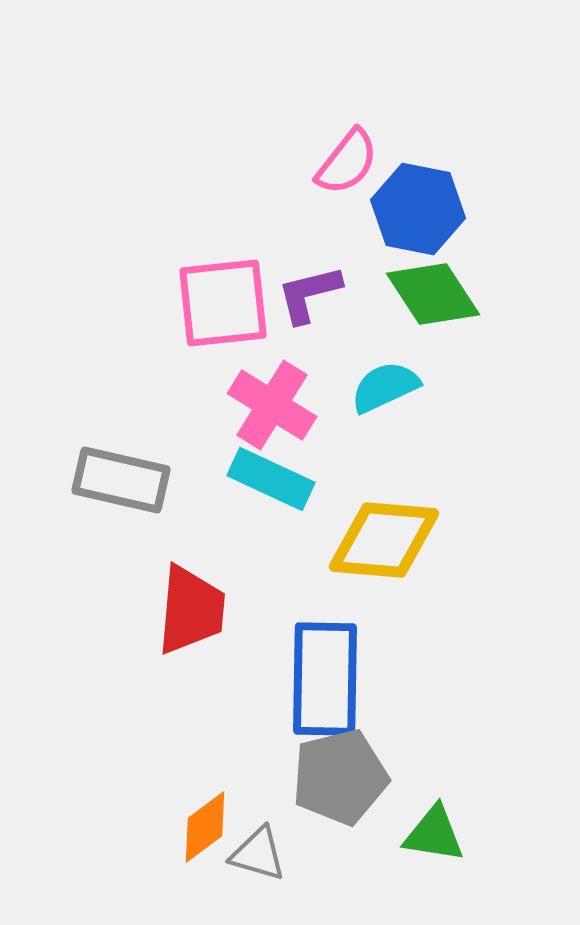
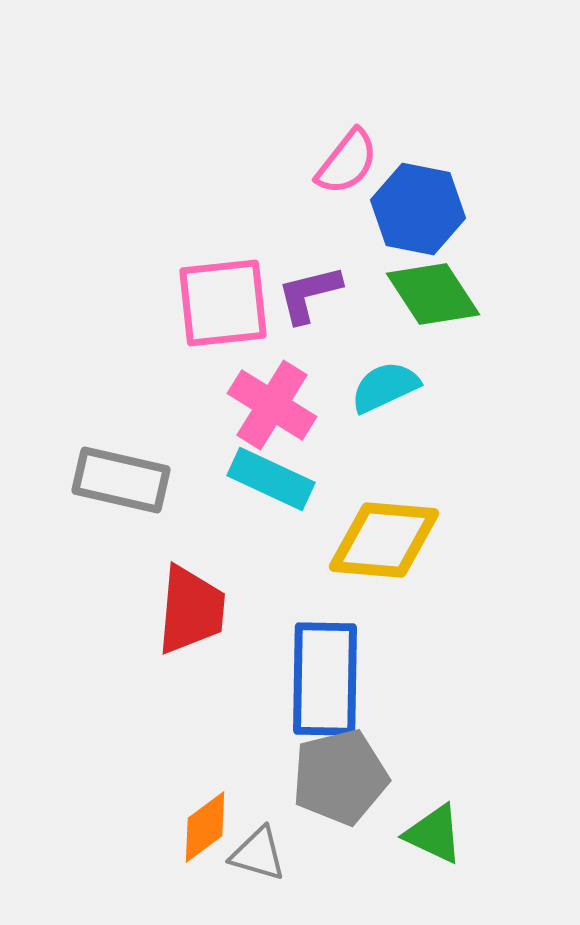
green triangle: rotated 16 degrees clockwise
